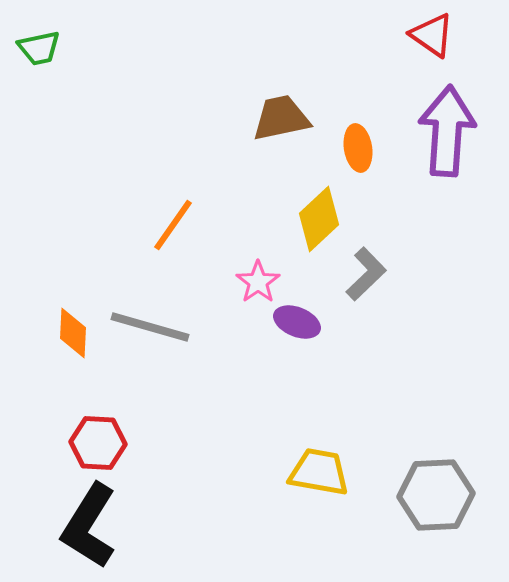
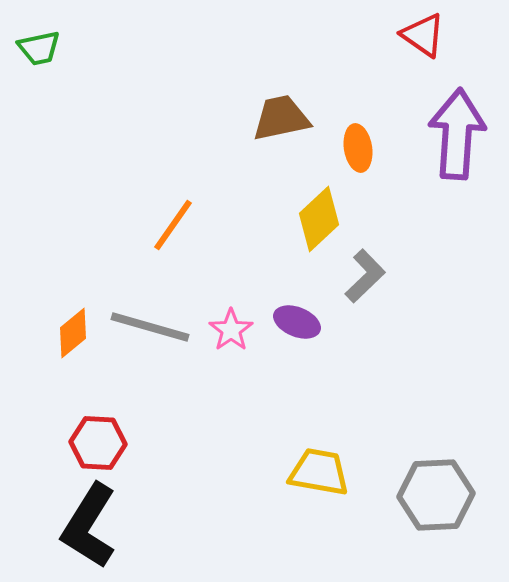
red triangle: moved 9 px left
purple arrow: moved 10 px right, 3 px down
gray L-shape: moved 1 px left, 2 px down
pink star: moved 27 px left, 48 px down
orange diamond: rotated 48 degrees clockwise
